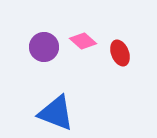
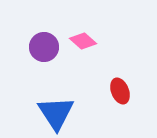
red ellipse: moved 38 px down
blue triangle: rotated 36 degrees clockwise
